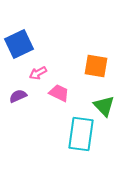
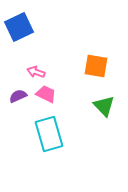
blue square: moved 17 px up
pink arrow: moved 2 px left, 1 px up; rotated 48 degrees clockwise
pink trapezoid: moved 13 px left, 1 px down
cyan rectangle: moved 32 px left; rotated 24 degrees counterclockwise
